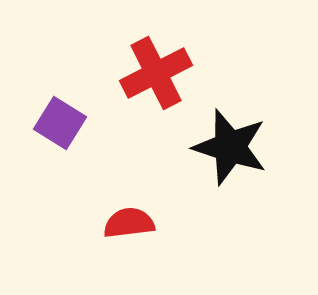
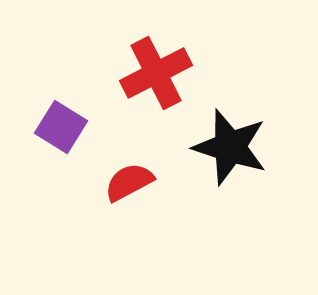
purple square: moved 1 px right, 4 px down
red semicircle: moved 41 px up; rotated 21 degrees counterclockwise
